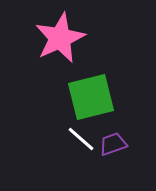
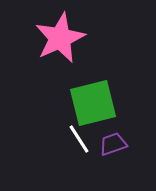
green square: moved 2 px right, 6 px down
white line: moved 2 px left; rotated 16 degrees clockwise
